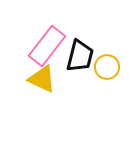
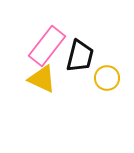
yellow circle: moved 11 px down
